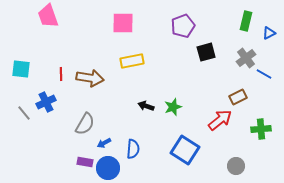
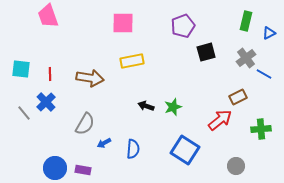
red line: moved 11 px left
blue cross: rotated 18 degrees counterclockwise
purple rectangle: moved 2 px left, 8 px down
blue circle: moved 53 px left
